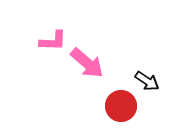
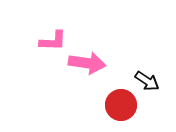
pink arrow: rotated 33 degrees counterclockwise
red circle: moved 1 px up
